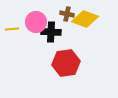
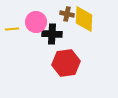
yellow diamond: moved 1 px left; rotated 72 degrees clockwise
black cross: moved 1 px right, 2 px down
